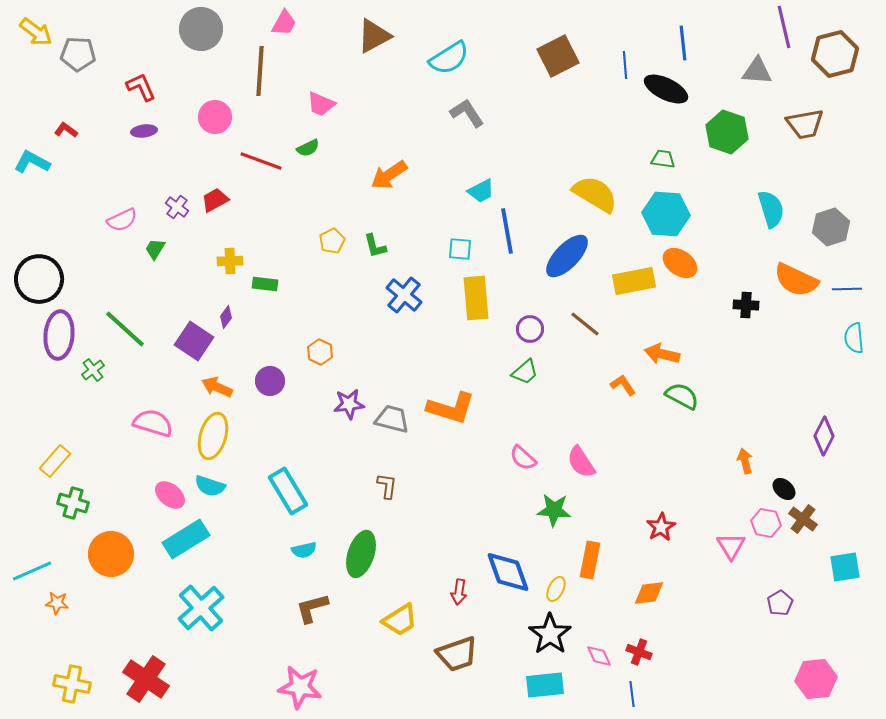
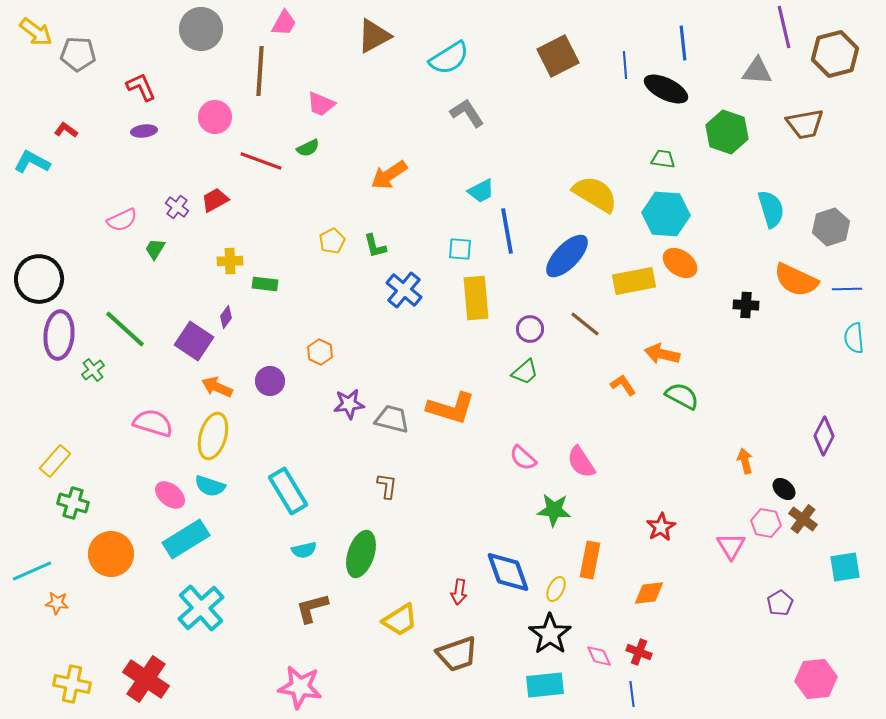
blue cross at (404, 295): moved 5 px up
